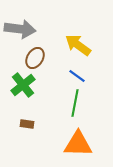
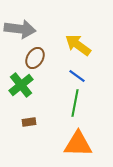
green cross: moved 2 px left
brown rectangle: moved 2 px right, 2 px up; rotated 16 degrees counterclockwise
